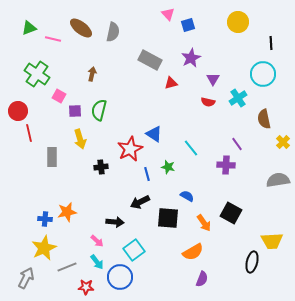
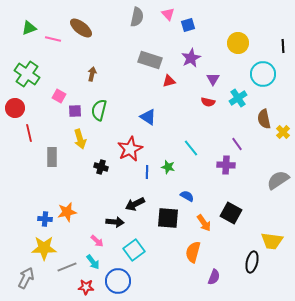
yellow circle at (238, 22): moved 21 px down
gray semicircle at (113, 32): moved 24 px right, 15 px up
black line at (271, 43): moved 12 px right, 3 px down
gray rectangle at (150, 60): rotated 10 degrees counterclockwise
green cross at (37, 74): moved 10 px left
red triangle at (171, 83): moved 2 px left, 2 px up
red circle at (18, 111): moved 3 px left, 3 px up
blue triangle at (154, 134): moved 6 px left, 17 px up
yellow cross at (283, 142): moved 10 px up
black cross at (101, 167): rotated 24 degrees clockwise
blue line at (147, 174): moved 2 px up; rotated 16 degrees clockwise
gray semicircle at (278, 180): rotated 25 degrees counterclockwise
black arrow at (140, 202): moved 5 px left, 2 px down
yellow trapezoid at (272, 241): rotated 10 degrees clockwise
yellow star at (44, 248): rotated 25 degrees clockwise
orange semicircle at (193, 252): rotated 135 degrees clockwise
cyan arrow at (97, 262): moved 4 px left
blue circle at (120, 277): moved 2 px left, 4 px down
purple semicircle at (202, 279): moved 12 px right, 2 px up
